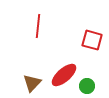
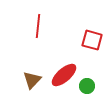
brown triangle: moved 3 px up
